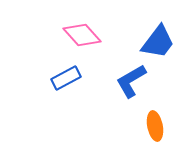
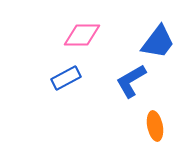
pink diamond: rotated 48 degrees counterclockwise
